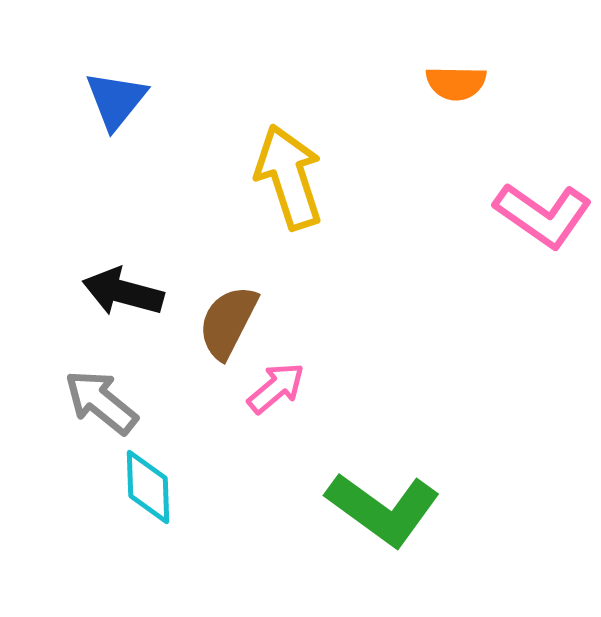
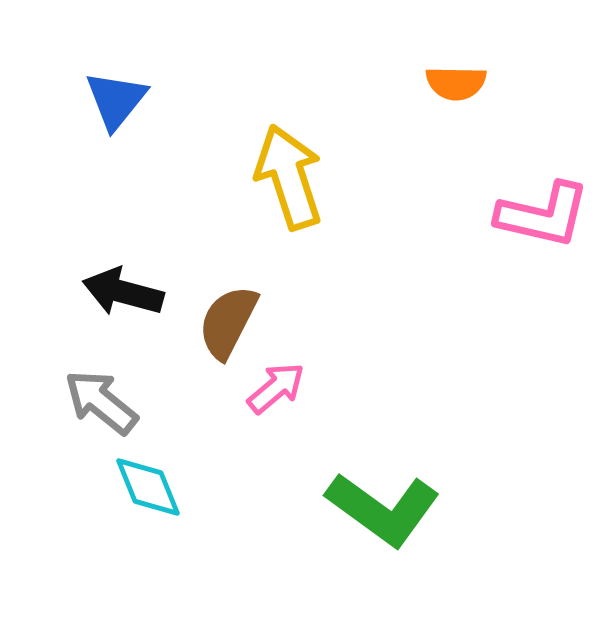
pink L-shape: rotated 22 degrees counterclockwise
cyan diamond: rotated 20 degrees counterclockwise
